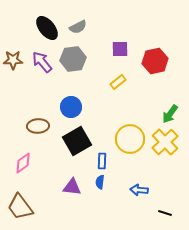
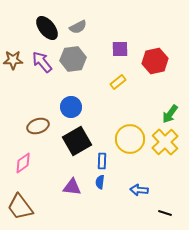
brown ellipse: rotated 15 degrees counterclockwise
